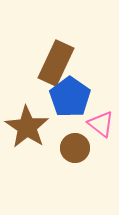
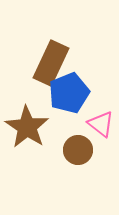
brown rectangle: moved 5 px left
blue pentagon: moved 1 px left, 4 px up; rotated 15 degrees clockwise
brown circle: moved 3 px right, 2 px down
